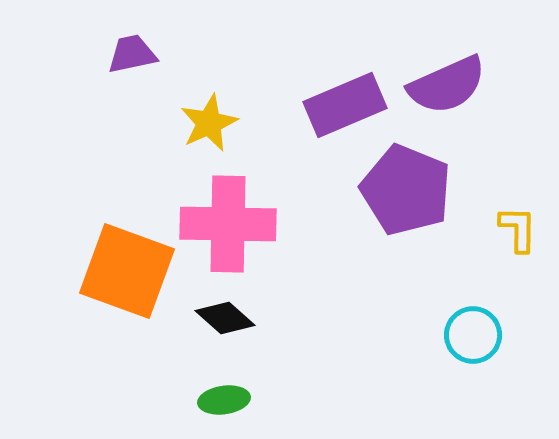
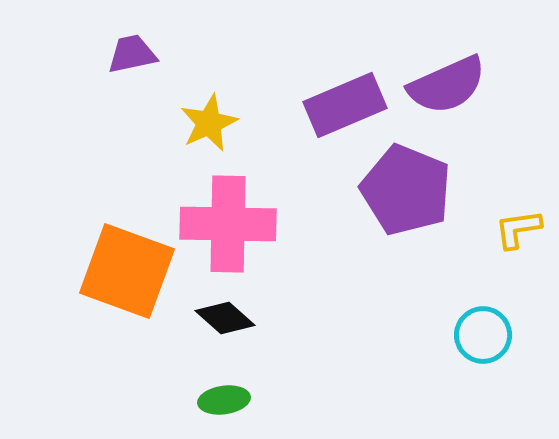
yellow L-shape: rotated 99 degrees counterclockwise
cyan circle: moved 10 px right
